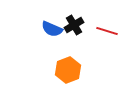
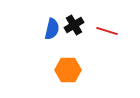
blue semicircle: rotated 100 degrees counterclockwise
orange hexagon: rotated 20 degrees clockwise
